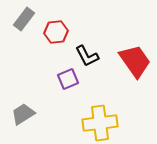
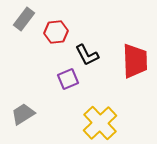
black L-shape: moved 1 px up
red trapezoid: rotated 33 degrees clockwise
yellow cross: rotated 36 degrees counterclockwise
